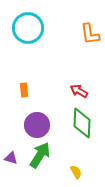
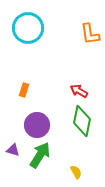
orange rectangle: rotated 24 degrees clockwise
green diamond: moved 2 px up; rotated 8 degrees clockwise
purple triangle: moved 2 px right, 8 px up
